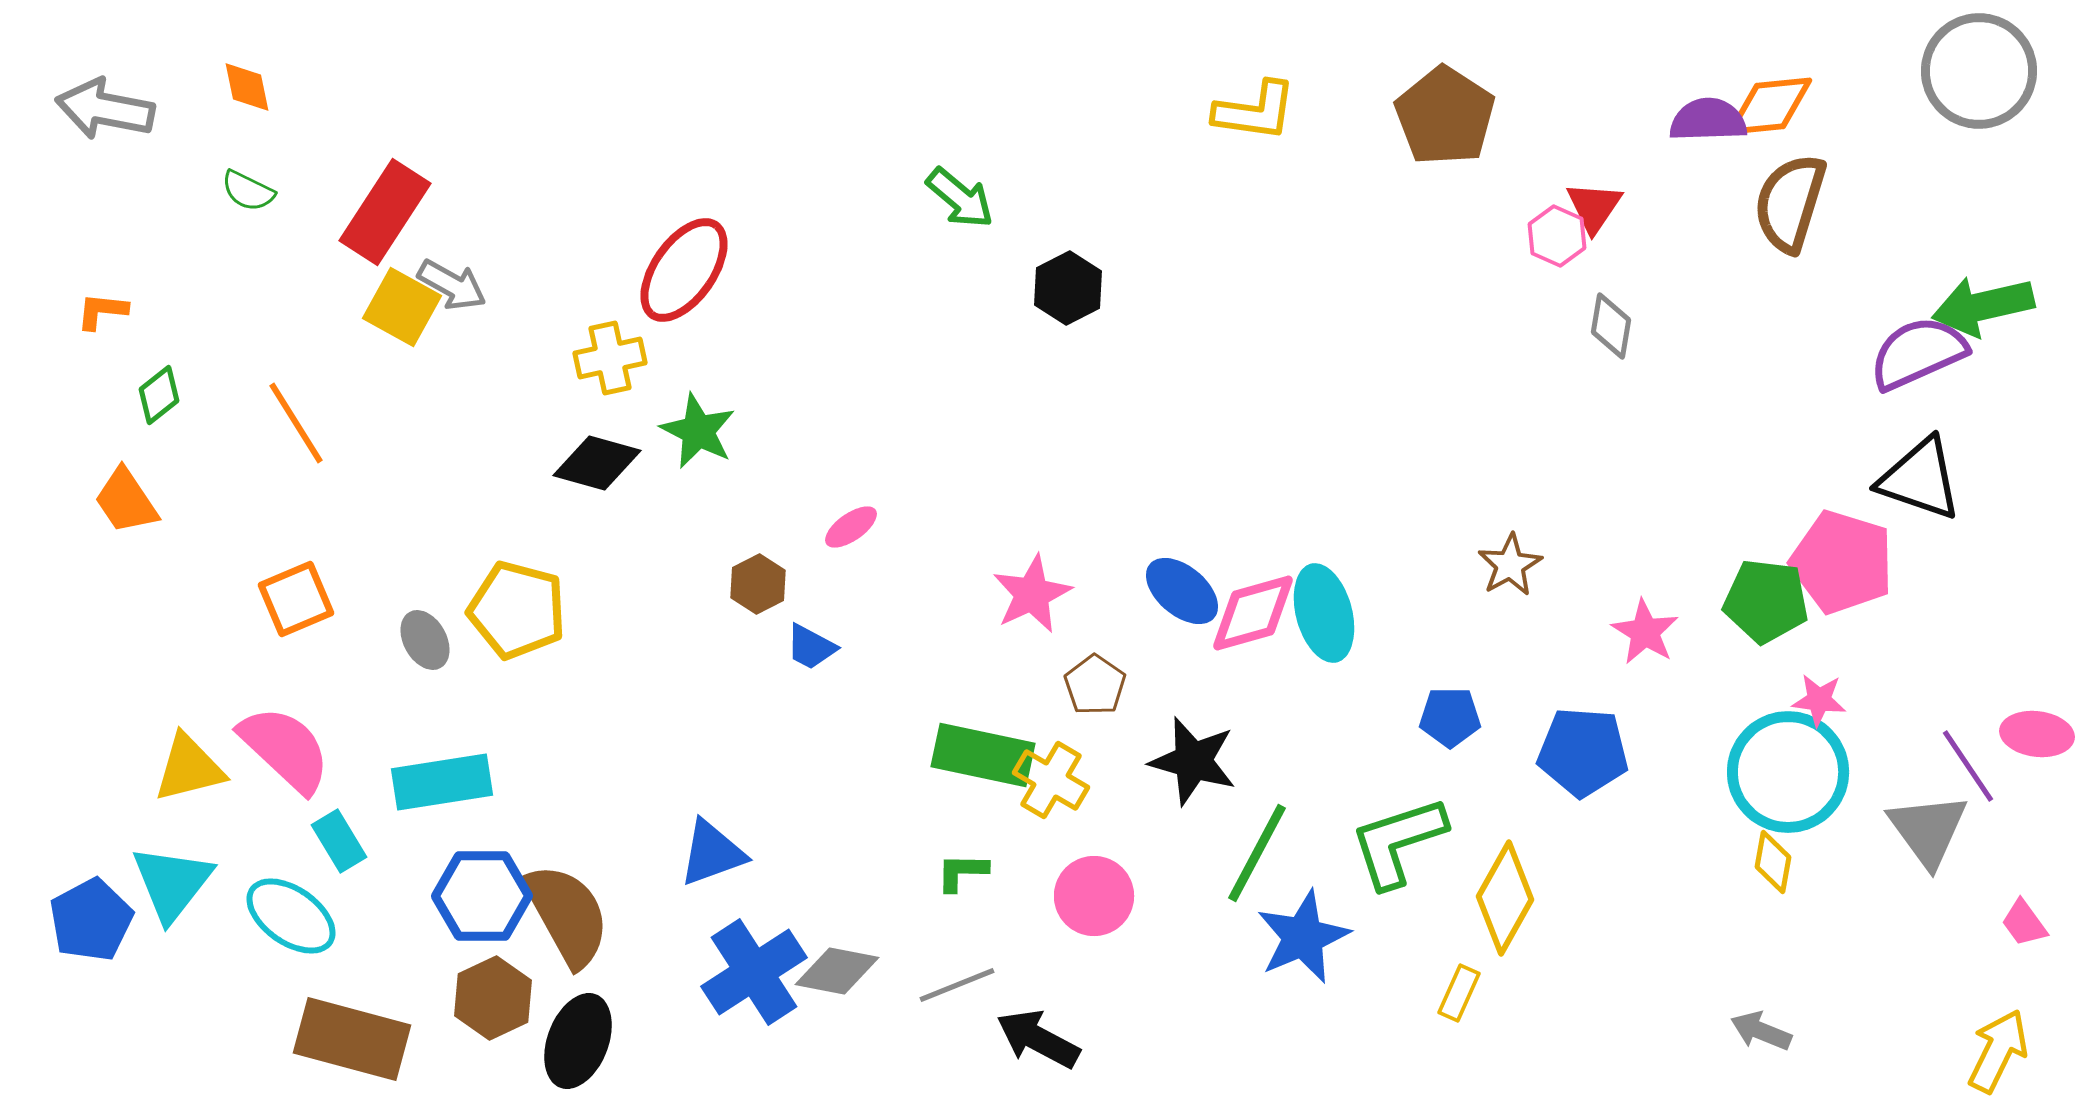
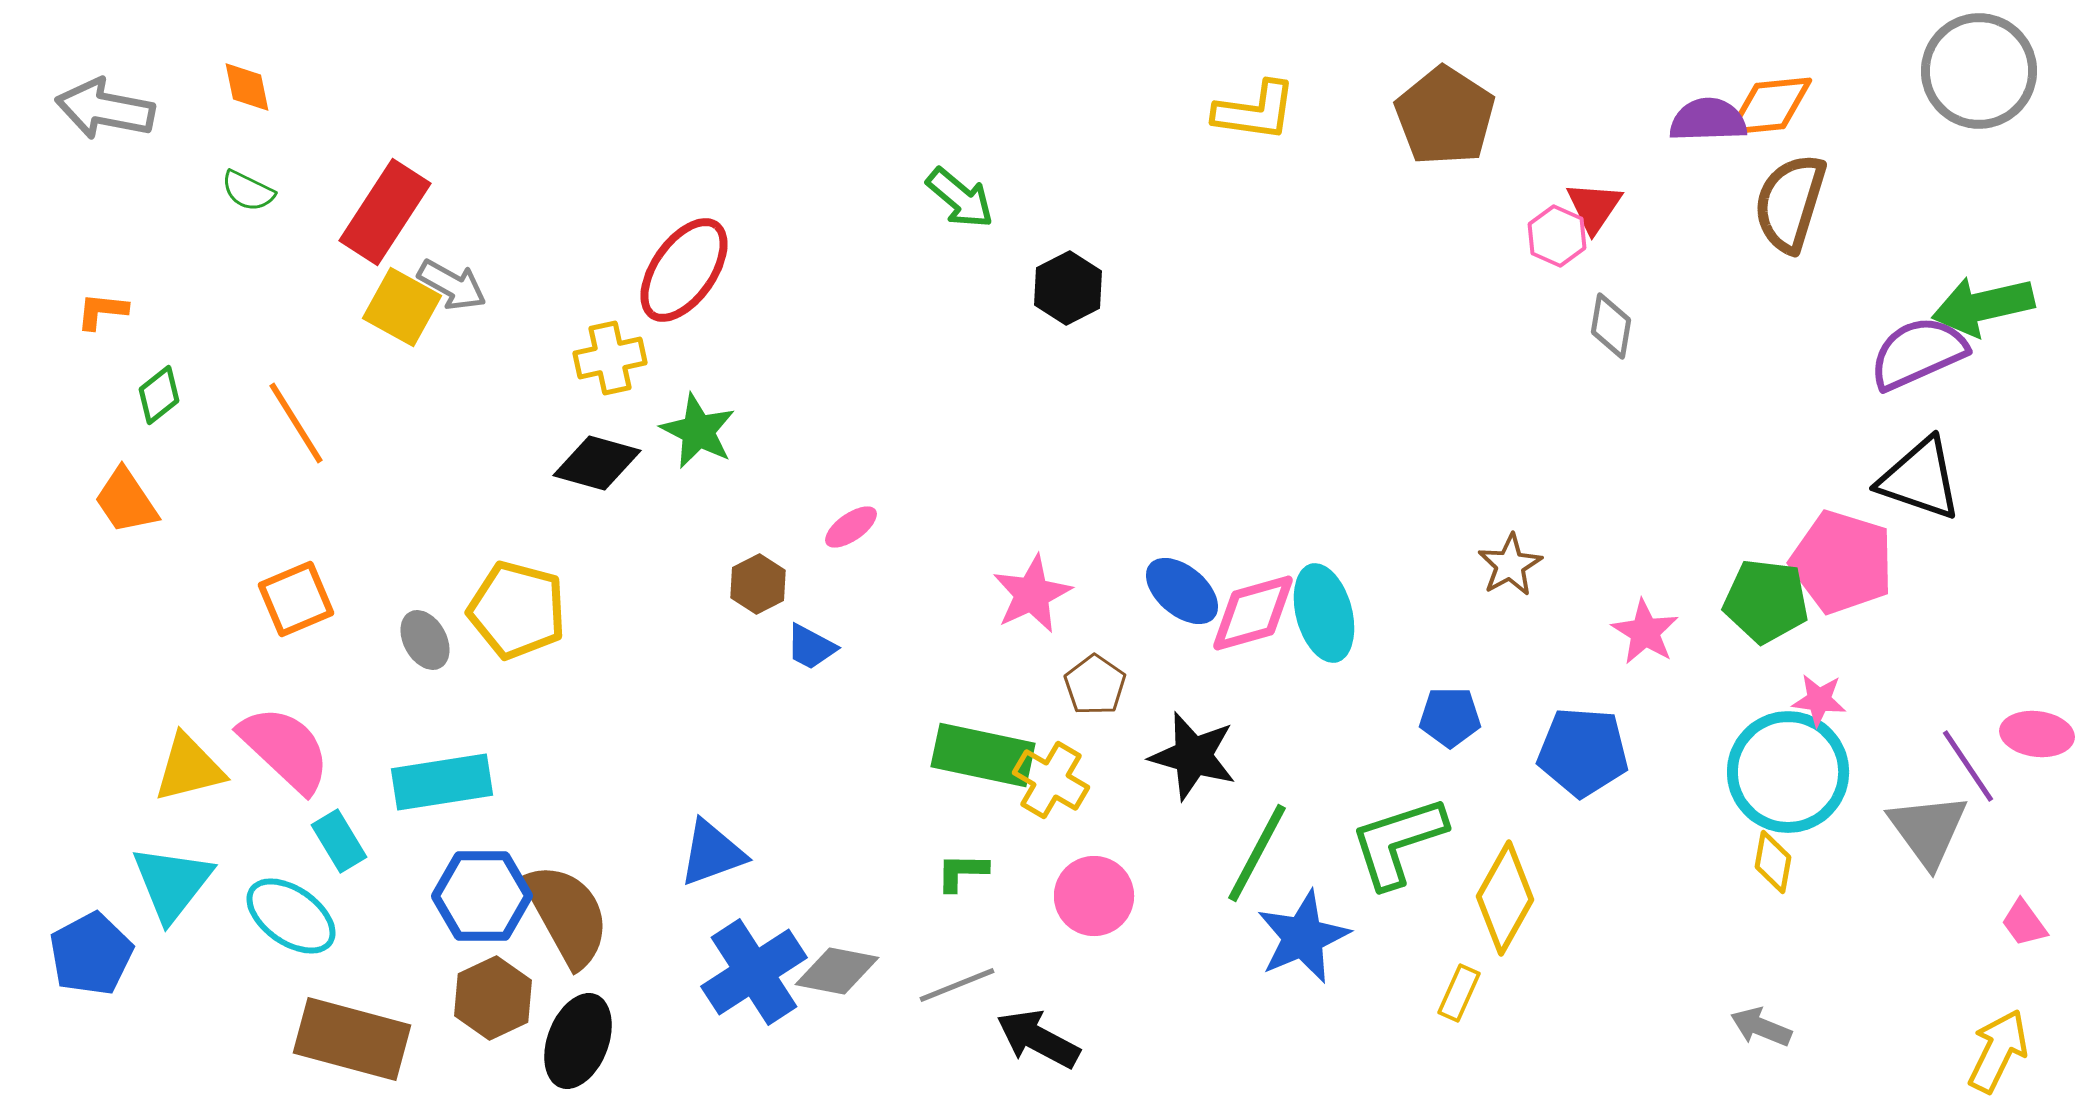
black star at (1193, 761): moved 5 px up
blue pentagon at (91, 920): moved 34 px down
gray arrow at (1761, 1031): moved 4 px up
